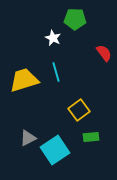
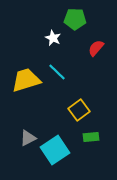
red semicircle: moved 8 px left, 5 px up; rotated 102 degrees counterclockwise
cyan line: moved 1 px right; rotated 30 degrees counterclockwise
yellow trapezoid: moved 2 px right
